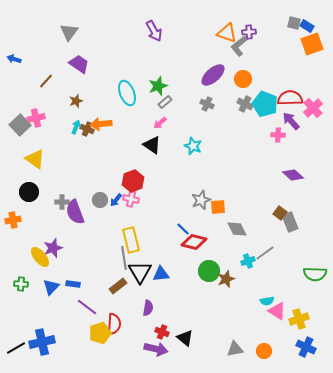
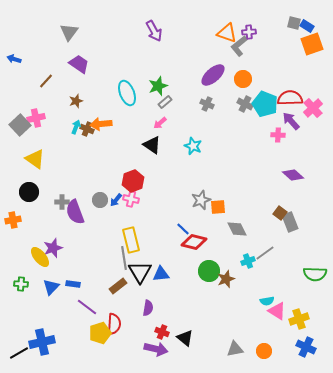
black line at (16, 348): moved 3 px right, 5 px down
